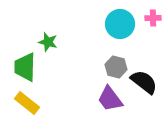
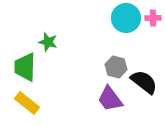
cyan circle: moved 6 px right, 6 px up
